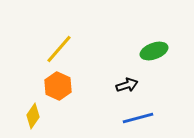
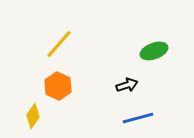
yellow line: moved 5 px up
